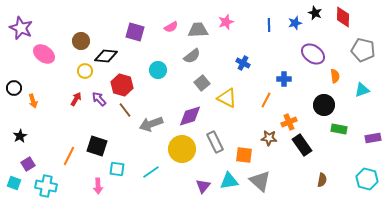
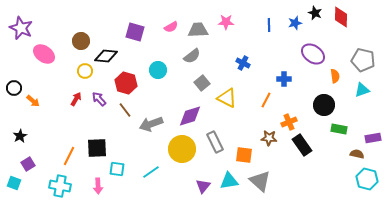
red diamond at (343, 17): moved 2 px left
pink star at (226, 22): rotated 21 degrees clockwise
gray pentagon at (363, 50): moved 10 px down
red hexagon at (122, 85): moved 4 px right, 2 px up
orange arrow at (33, 101): rotated 32 degrees counterclockwise
black square at (97, 146): moved 2 px down; rotated 20 degrees counterclockwise
brown semicircle at (322, 180): moved 35 px right, 26 px up; rotated 88 degrees counterclockwise
cyan cross at (46, 186): moved 14 px right
